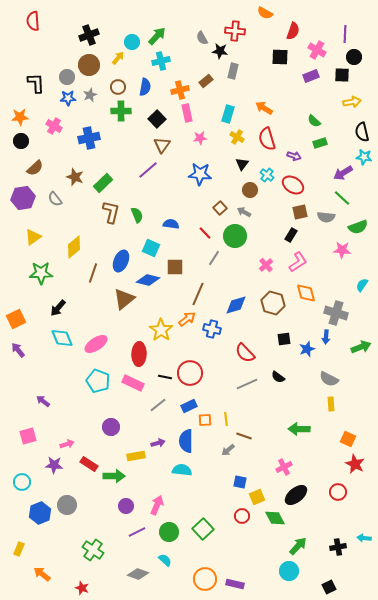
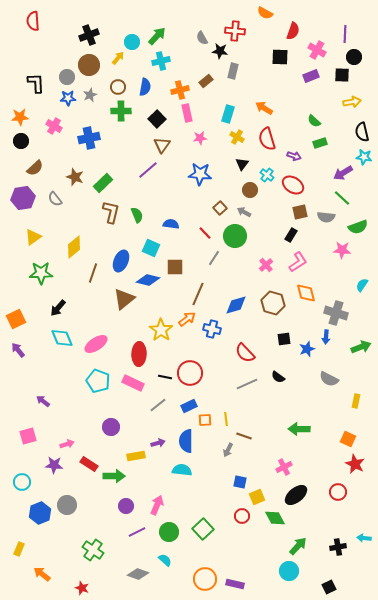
yellow rectangle at (331, 404): moved 25 px right, 3 px up; rotated 16 degrees clockwise
gray arrow at (228, 450): rotated 24 degrees counterclockwise
